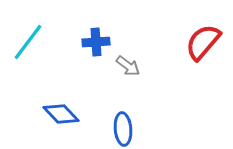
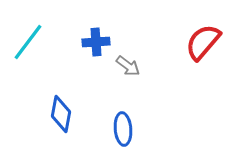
blue diamond: rotated 54 degrees clockwise
